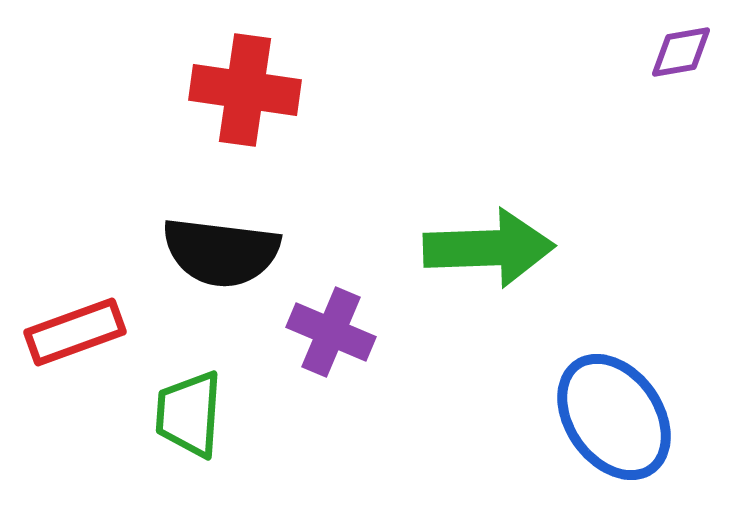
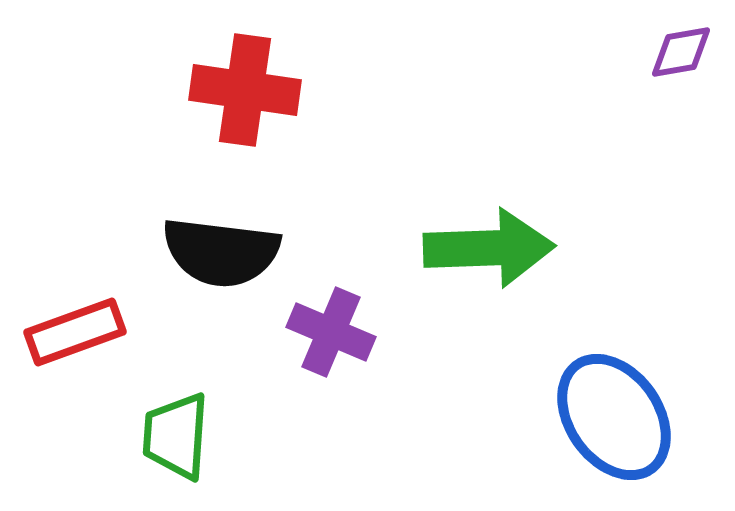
green trapezoid: moved 13 px left, 22 px down
